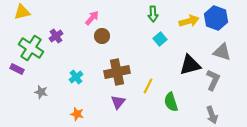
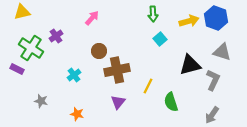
brown circle: moved 3 px left, 15 px down
brown cross: moved 2 px up
cyan cross: moved 2 px left, 2 px up
gray star: moved 9 px down
gray arrow: rotated 54 degrees clockwise
